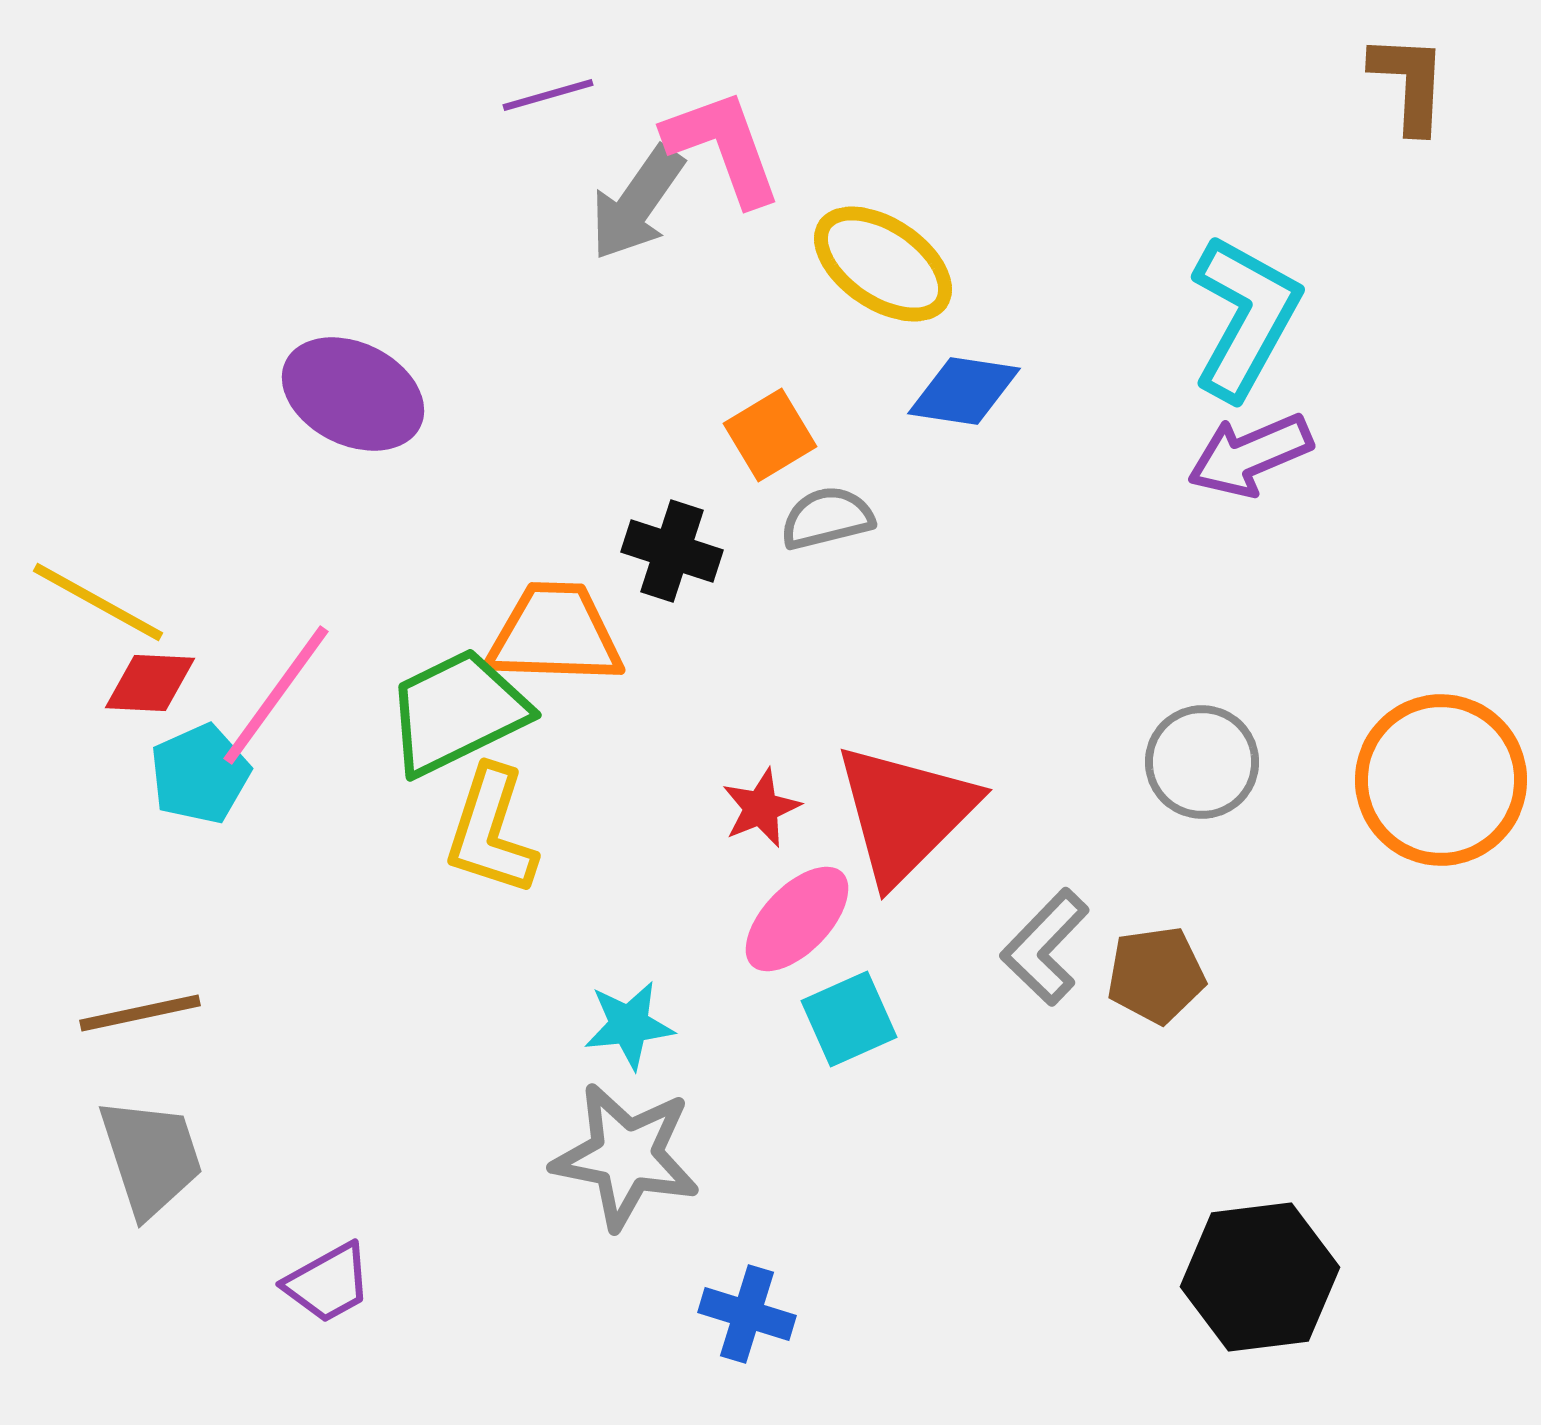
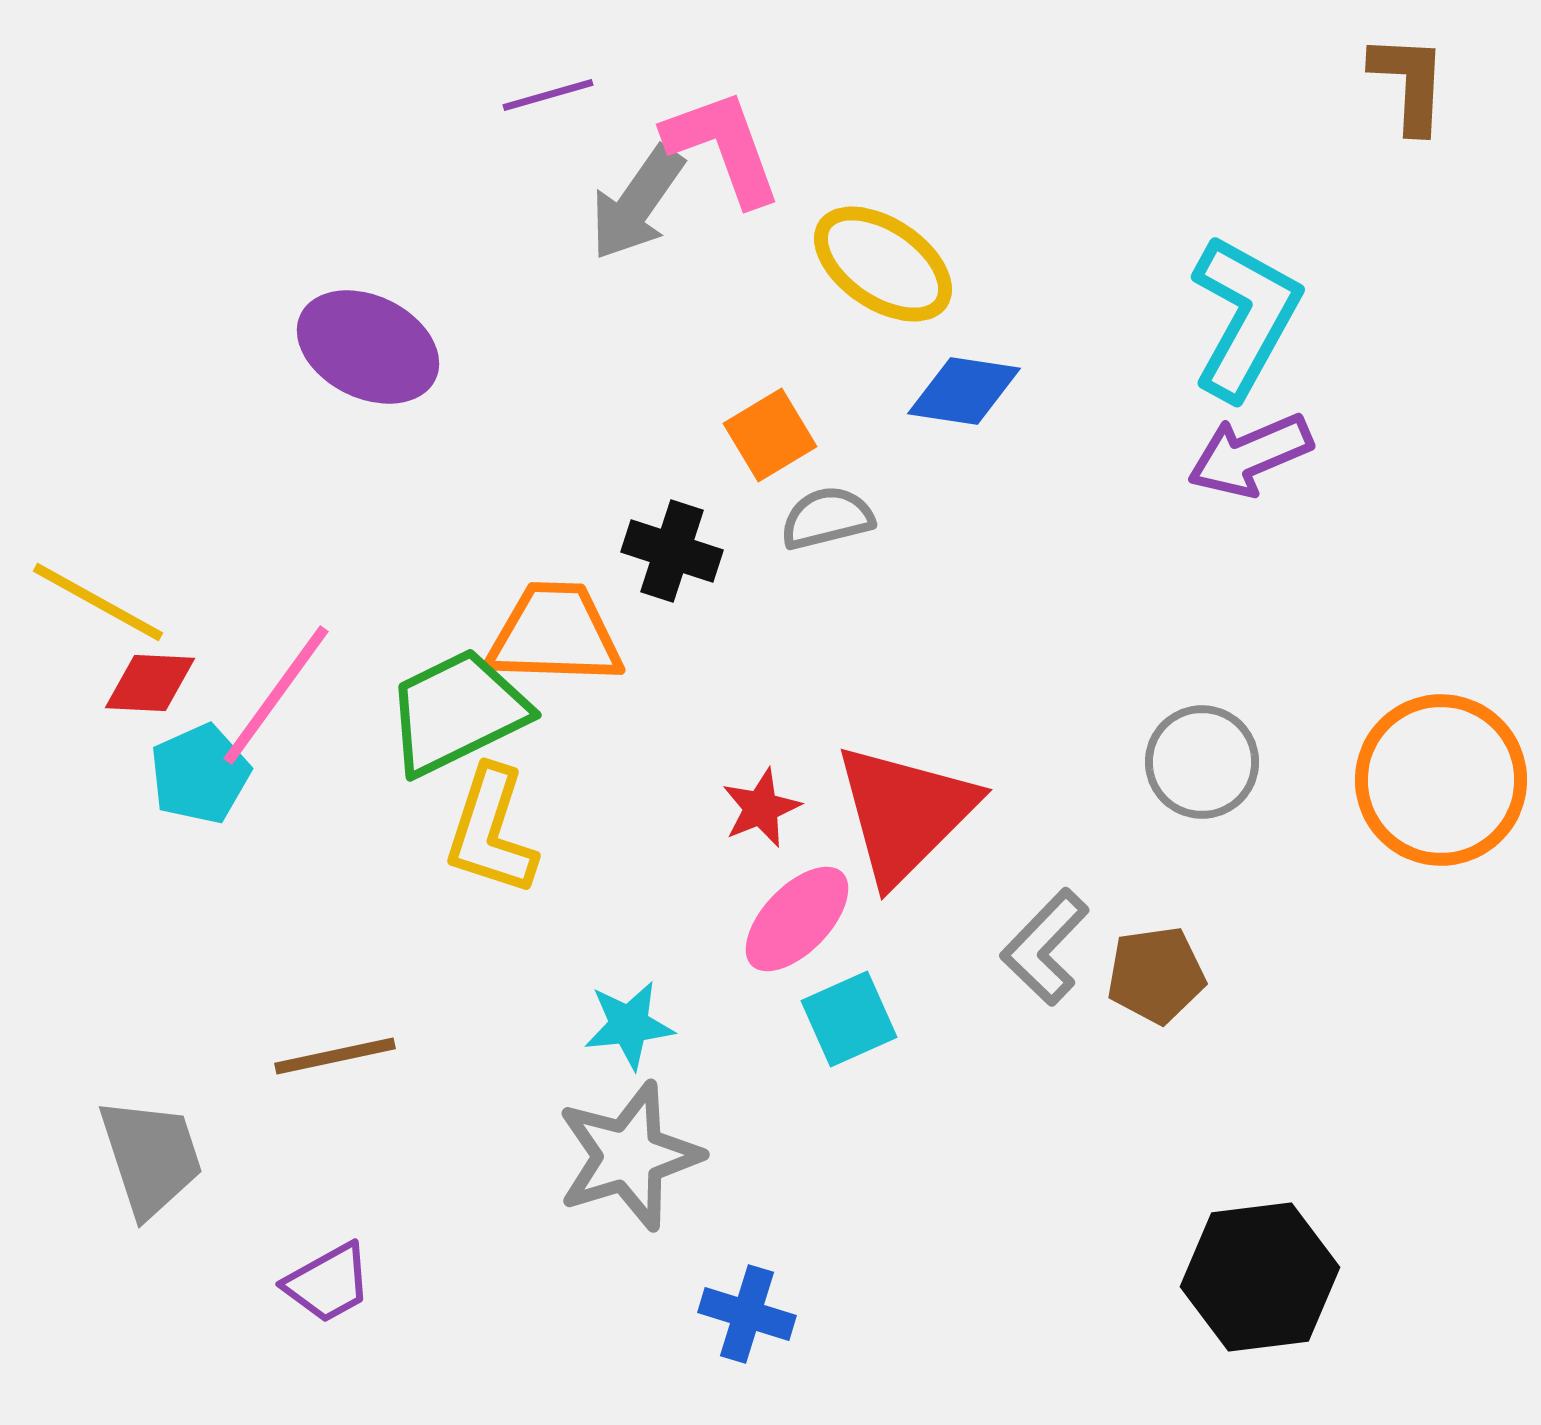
purple ellipse: moved 15 px right, 47 px up
brown line: moved 195 px right, 43 px down
gray star: moved 3 px right; rotated 28 degrees counterclockwise
